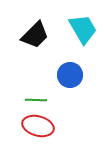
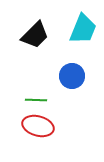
cyan trapezoid: rotated 52 degrees clockwise
blue circle: moved 2 px right, 1 px down
